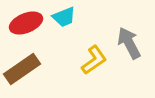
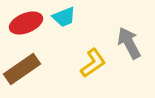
yellow L-shape: moved 1 px left, 3 px down
